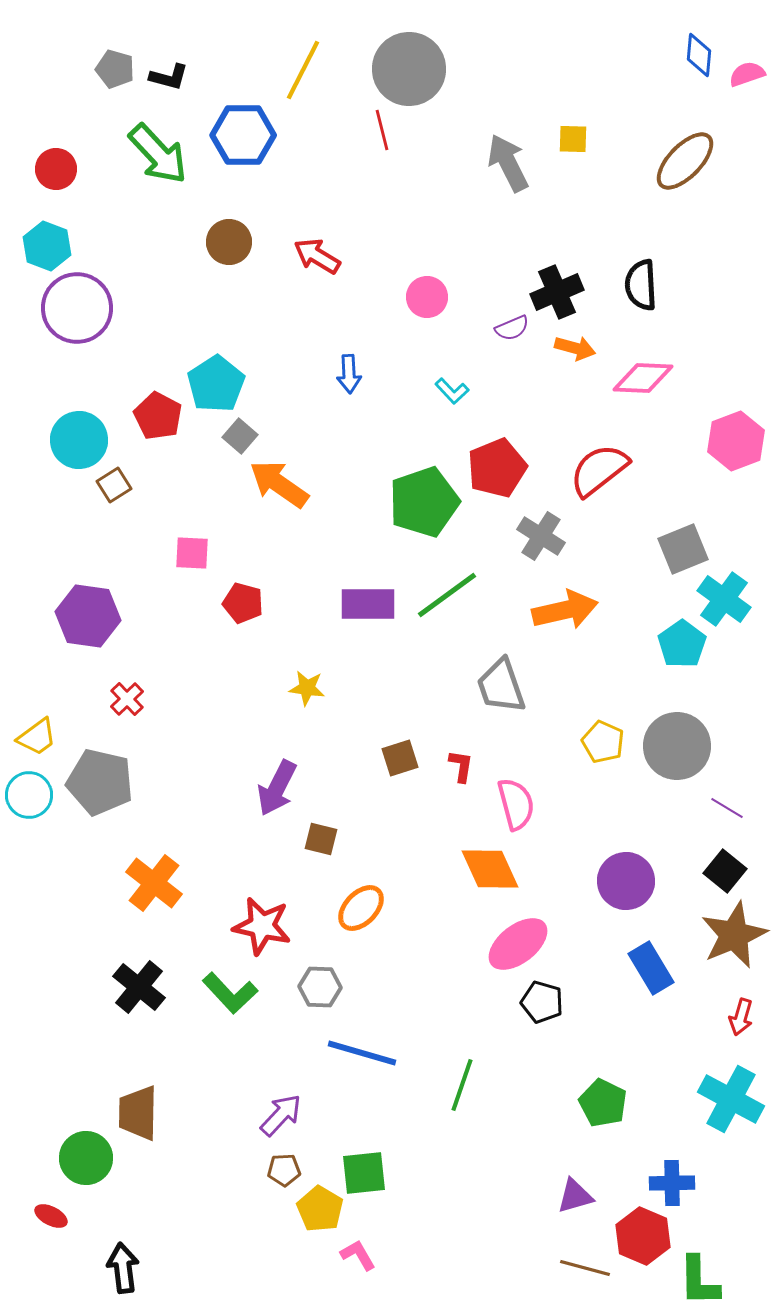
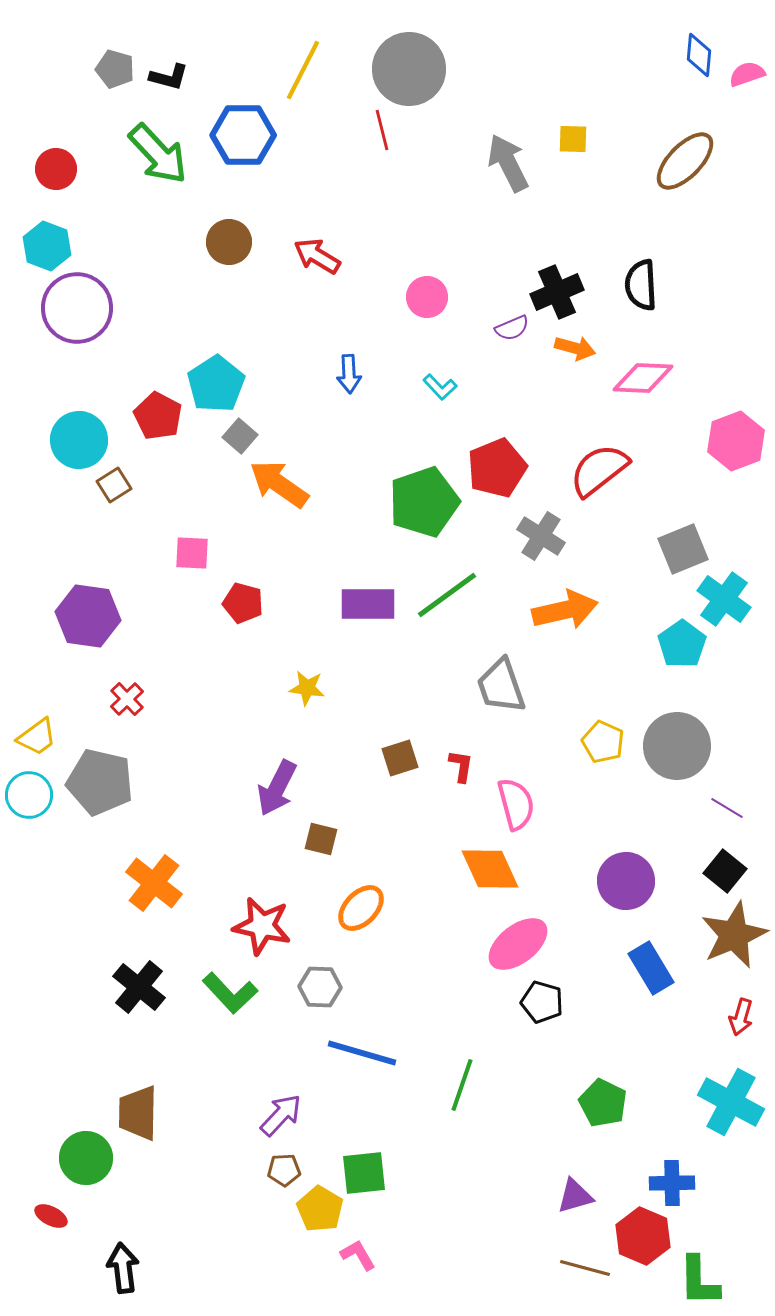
cyan L-shape at (452, 391): moved 12 px left, 4 px up
cyan cross at (731, 1099): moved 3 px down
